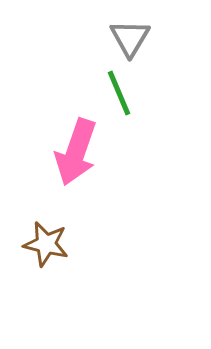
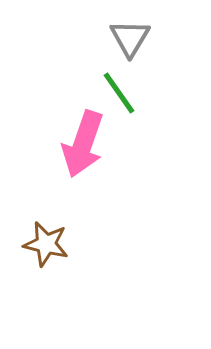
green line: rotated 12 degrees counterclockwise
pink arrow: moved 7 px right, 8 px up
